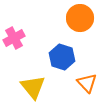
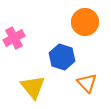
orange circle: moved 5 px right, 4 px down
